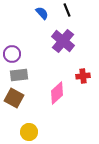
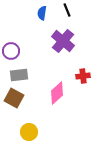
blue semicircle: rotated 128 degrees counterclockwise
purple circle: moved 1 px left, 3 px up
